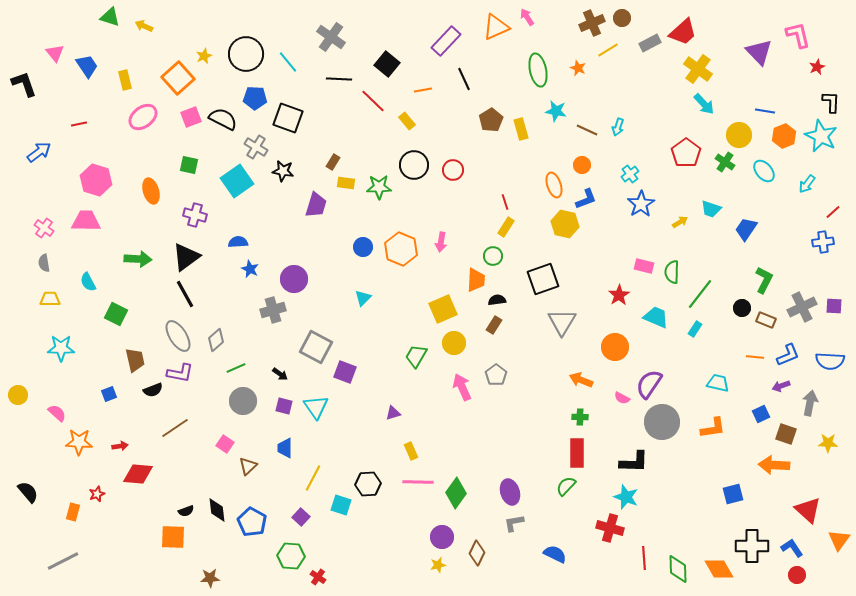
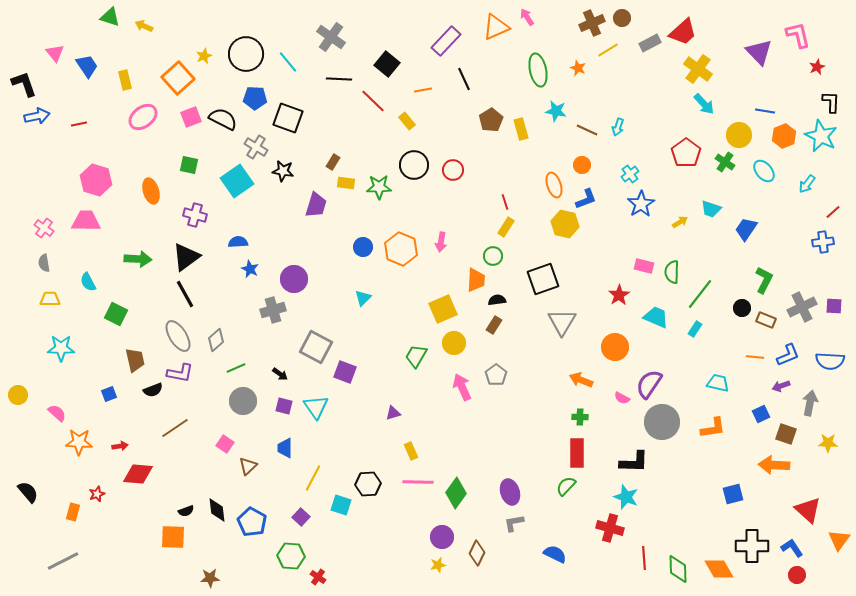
blue arrow at (39, 152): moved 2 px left, 36 px up; rotated 25 degrees clockwise
